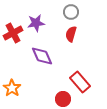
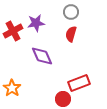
red cross: moved 2 px up
red rectangle: moved 1 px left, 1 px down; rotated 70 degrees counterclockwise
